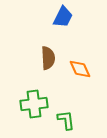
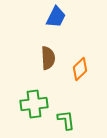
blue trapezoid: moved 7 px left
orange diamond: rotated 70 degrees clockwise
